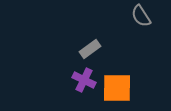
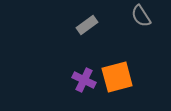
gray rectangle: moved 3 px left, 24 px up
orange square: moved 11 px up; rotated 16 degrees counterclockwise
